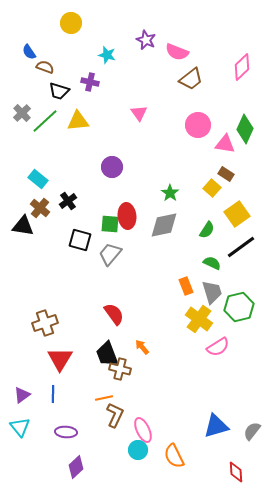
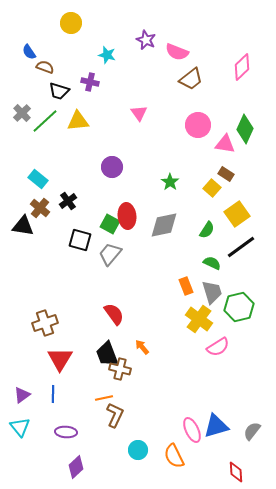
green star at (170, 193): moved 11 px up
green square at (110, 224): rotated 24 degrees clockwise
pink ellipse at (143, 430): moved 49 px right
